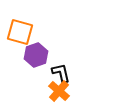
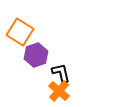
orange square: rotated 16 degrees clockwise
